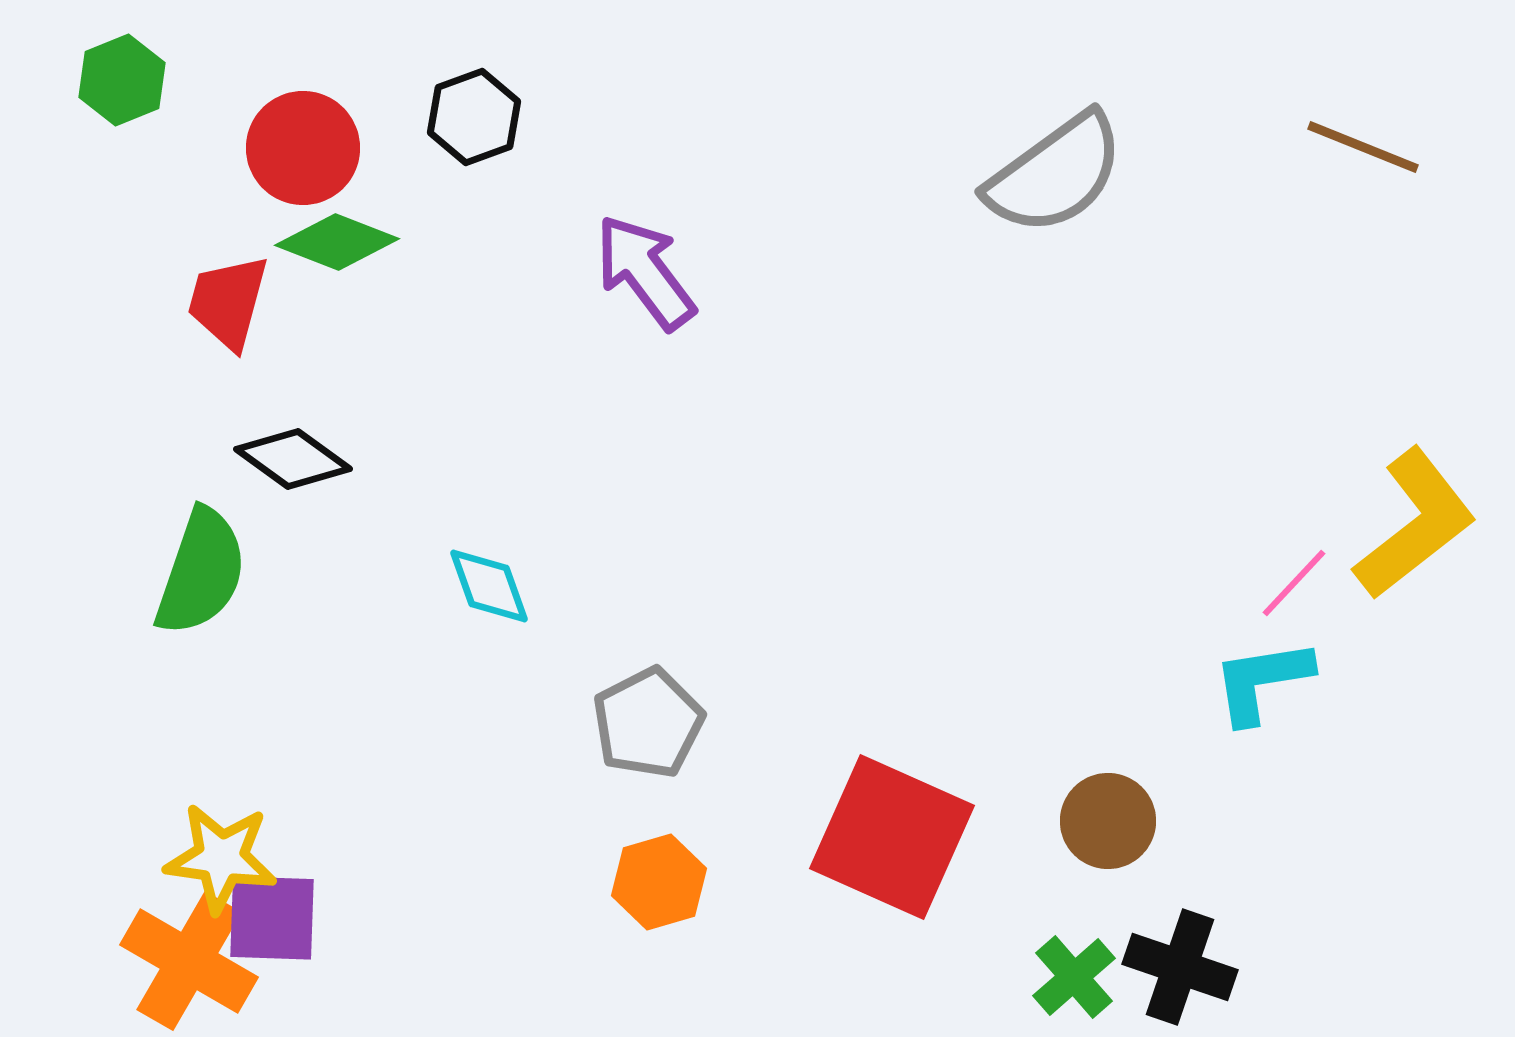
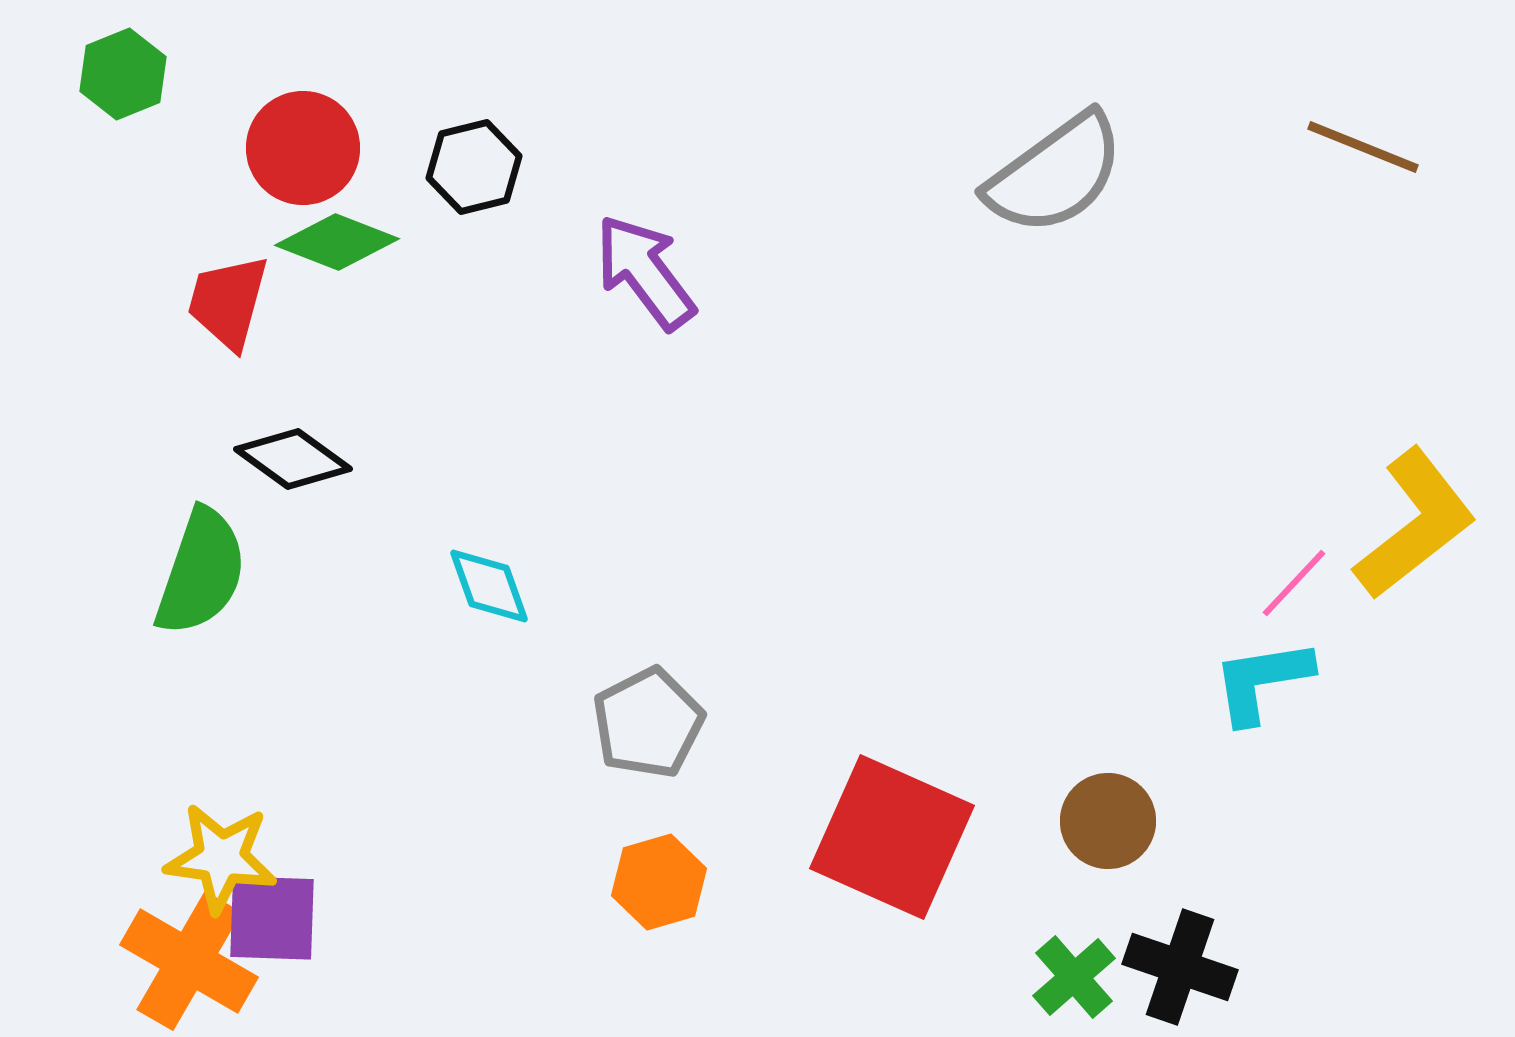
green hexagon: moved 1 px right, 6 px up
black hexagon: moved 50 px down; rotated 6 degrees clockwise
